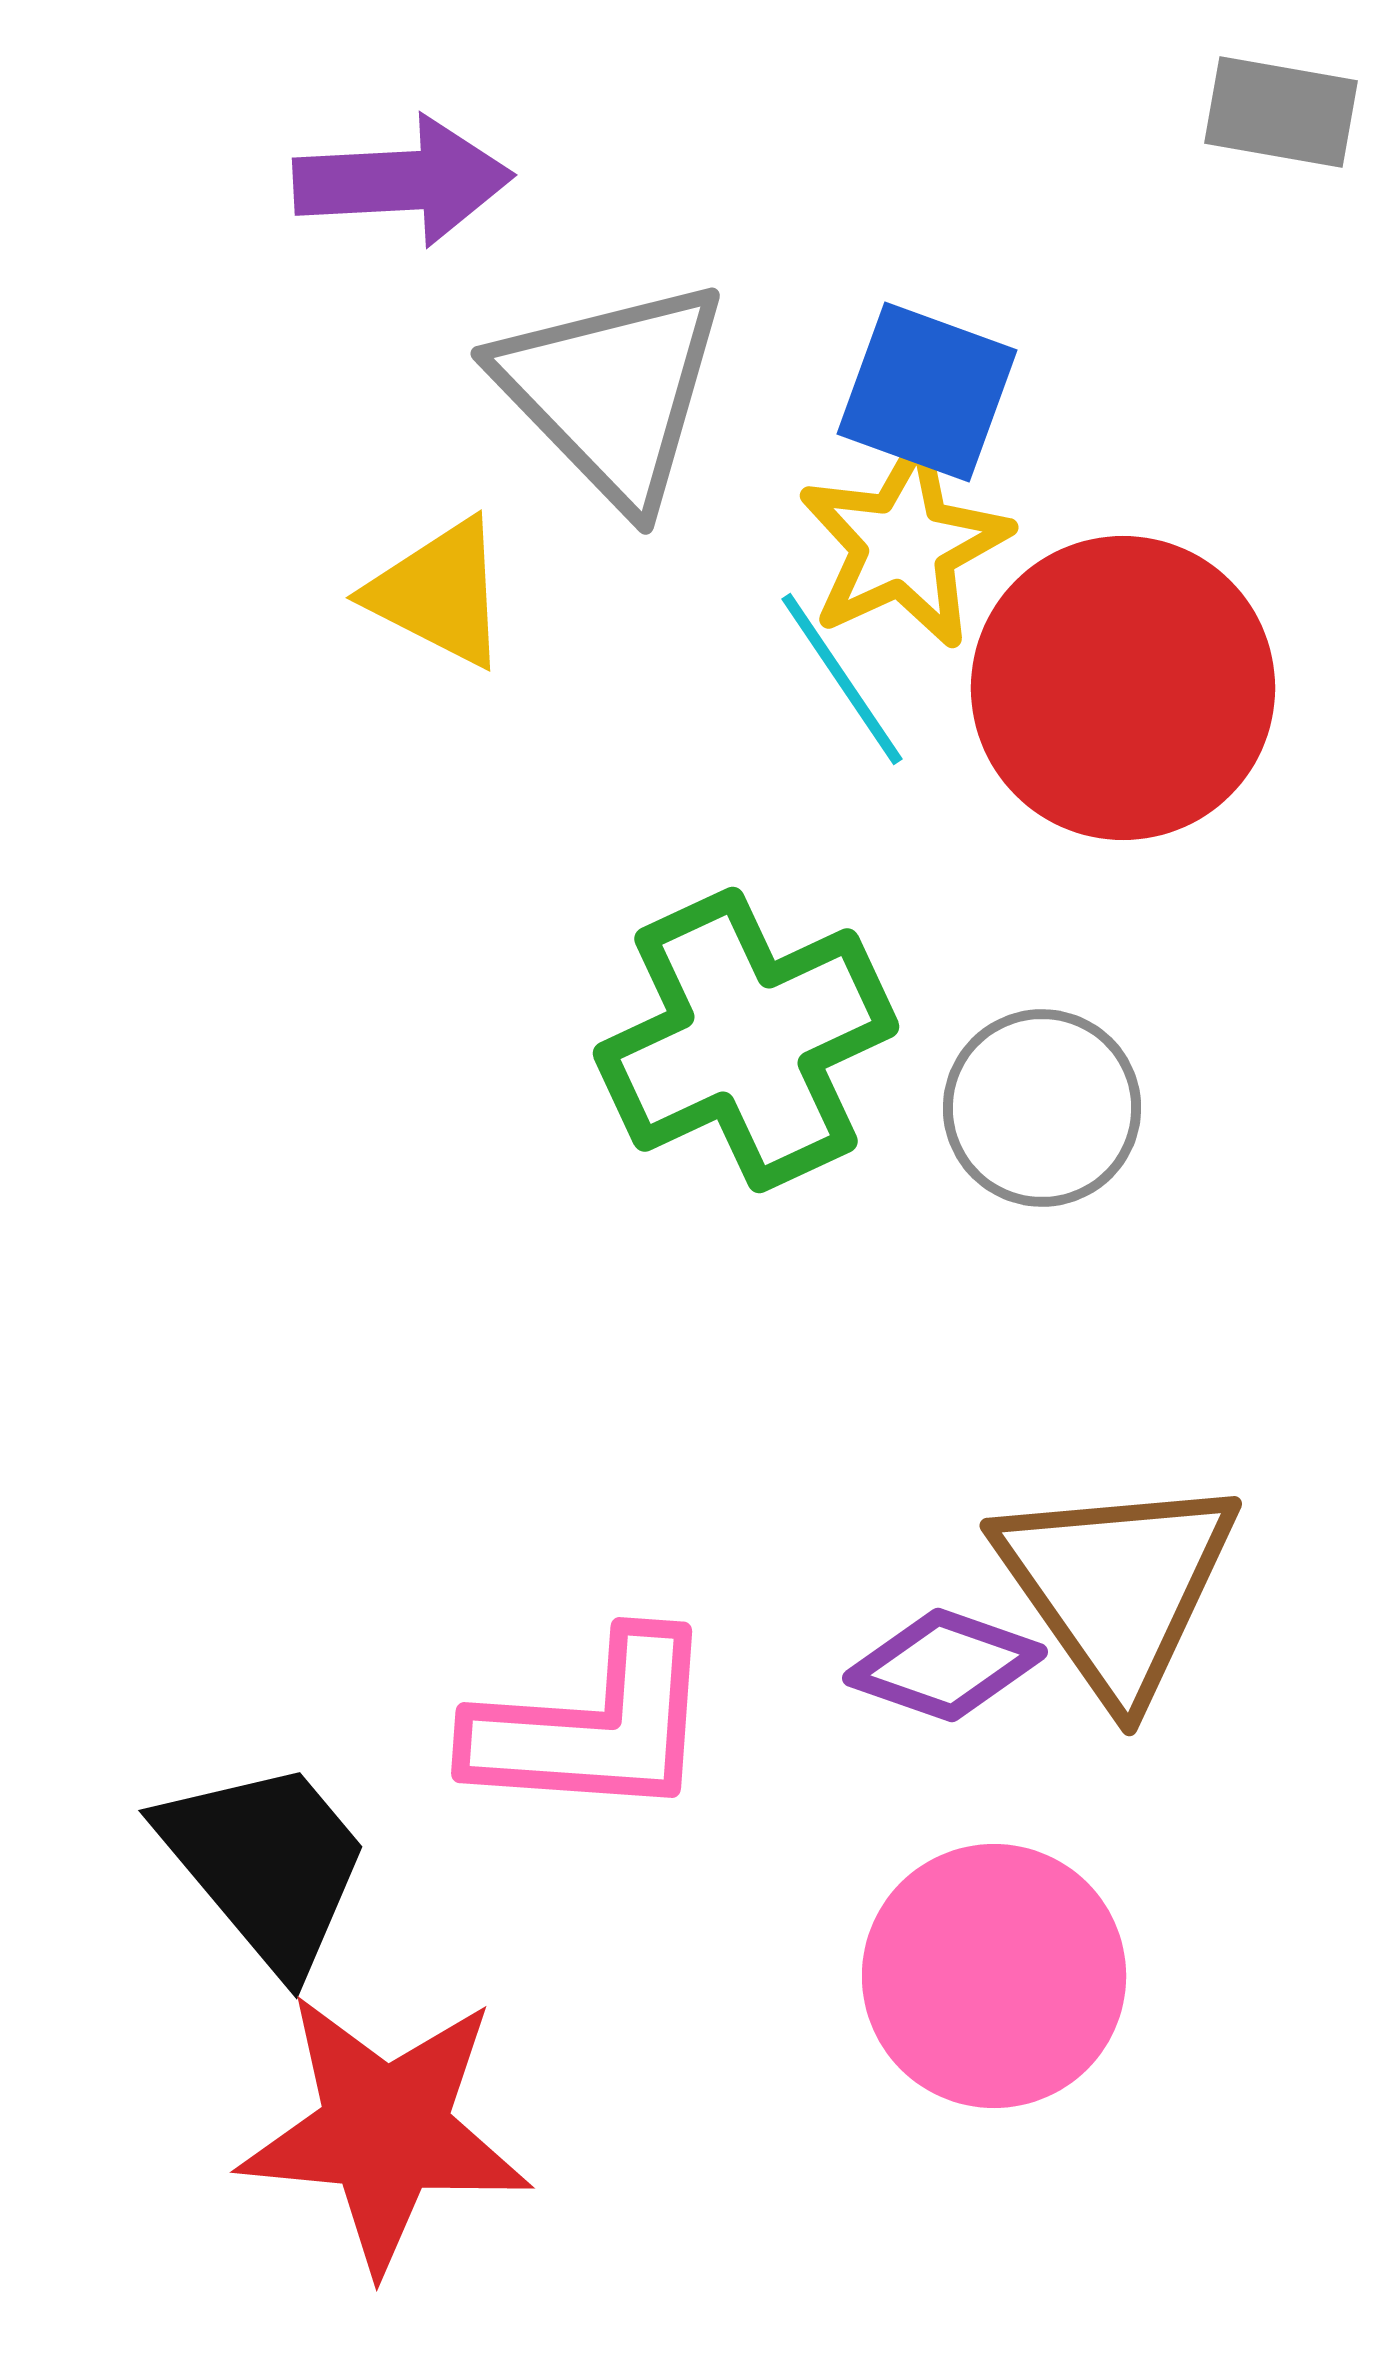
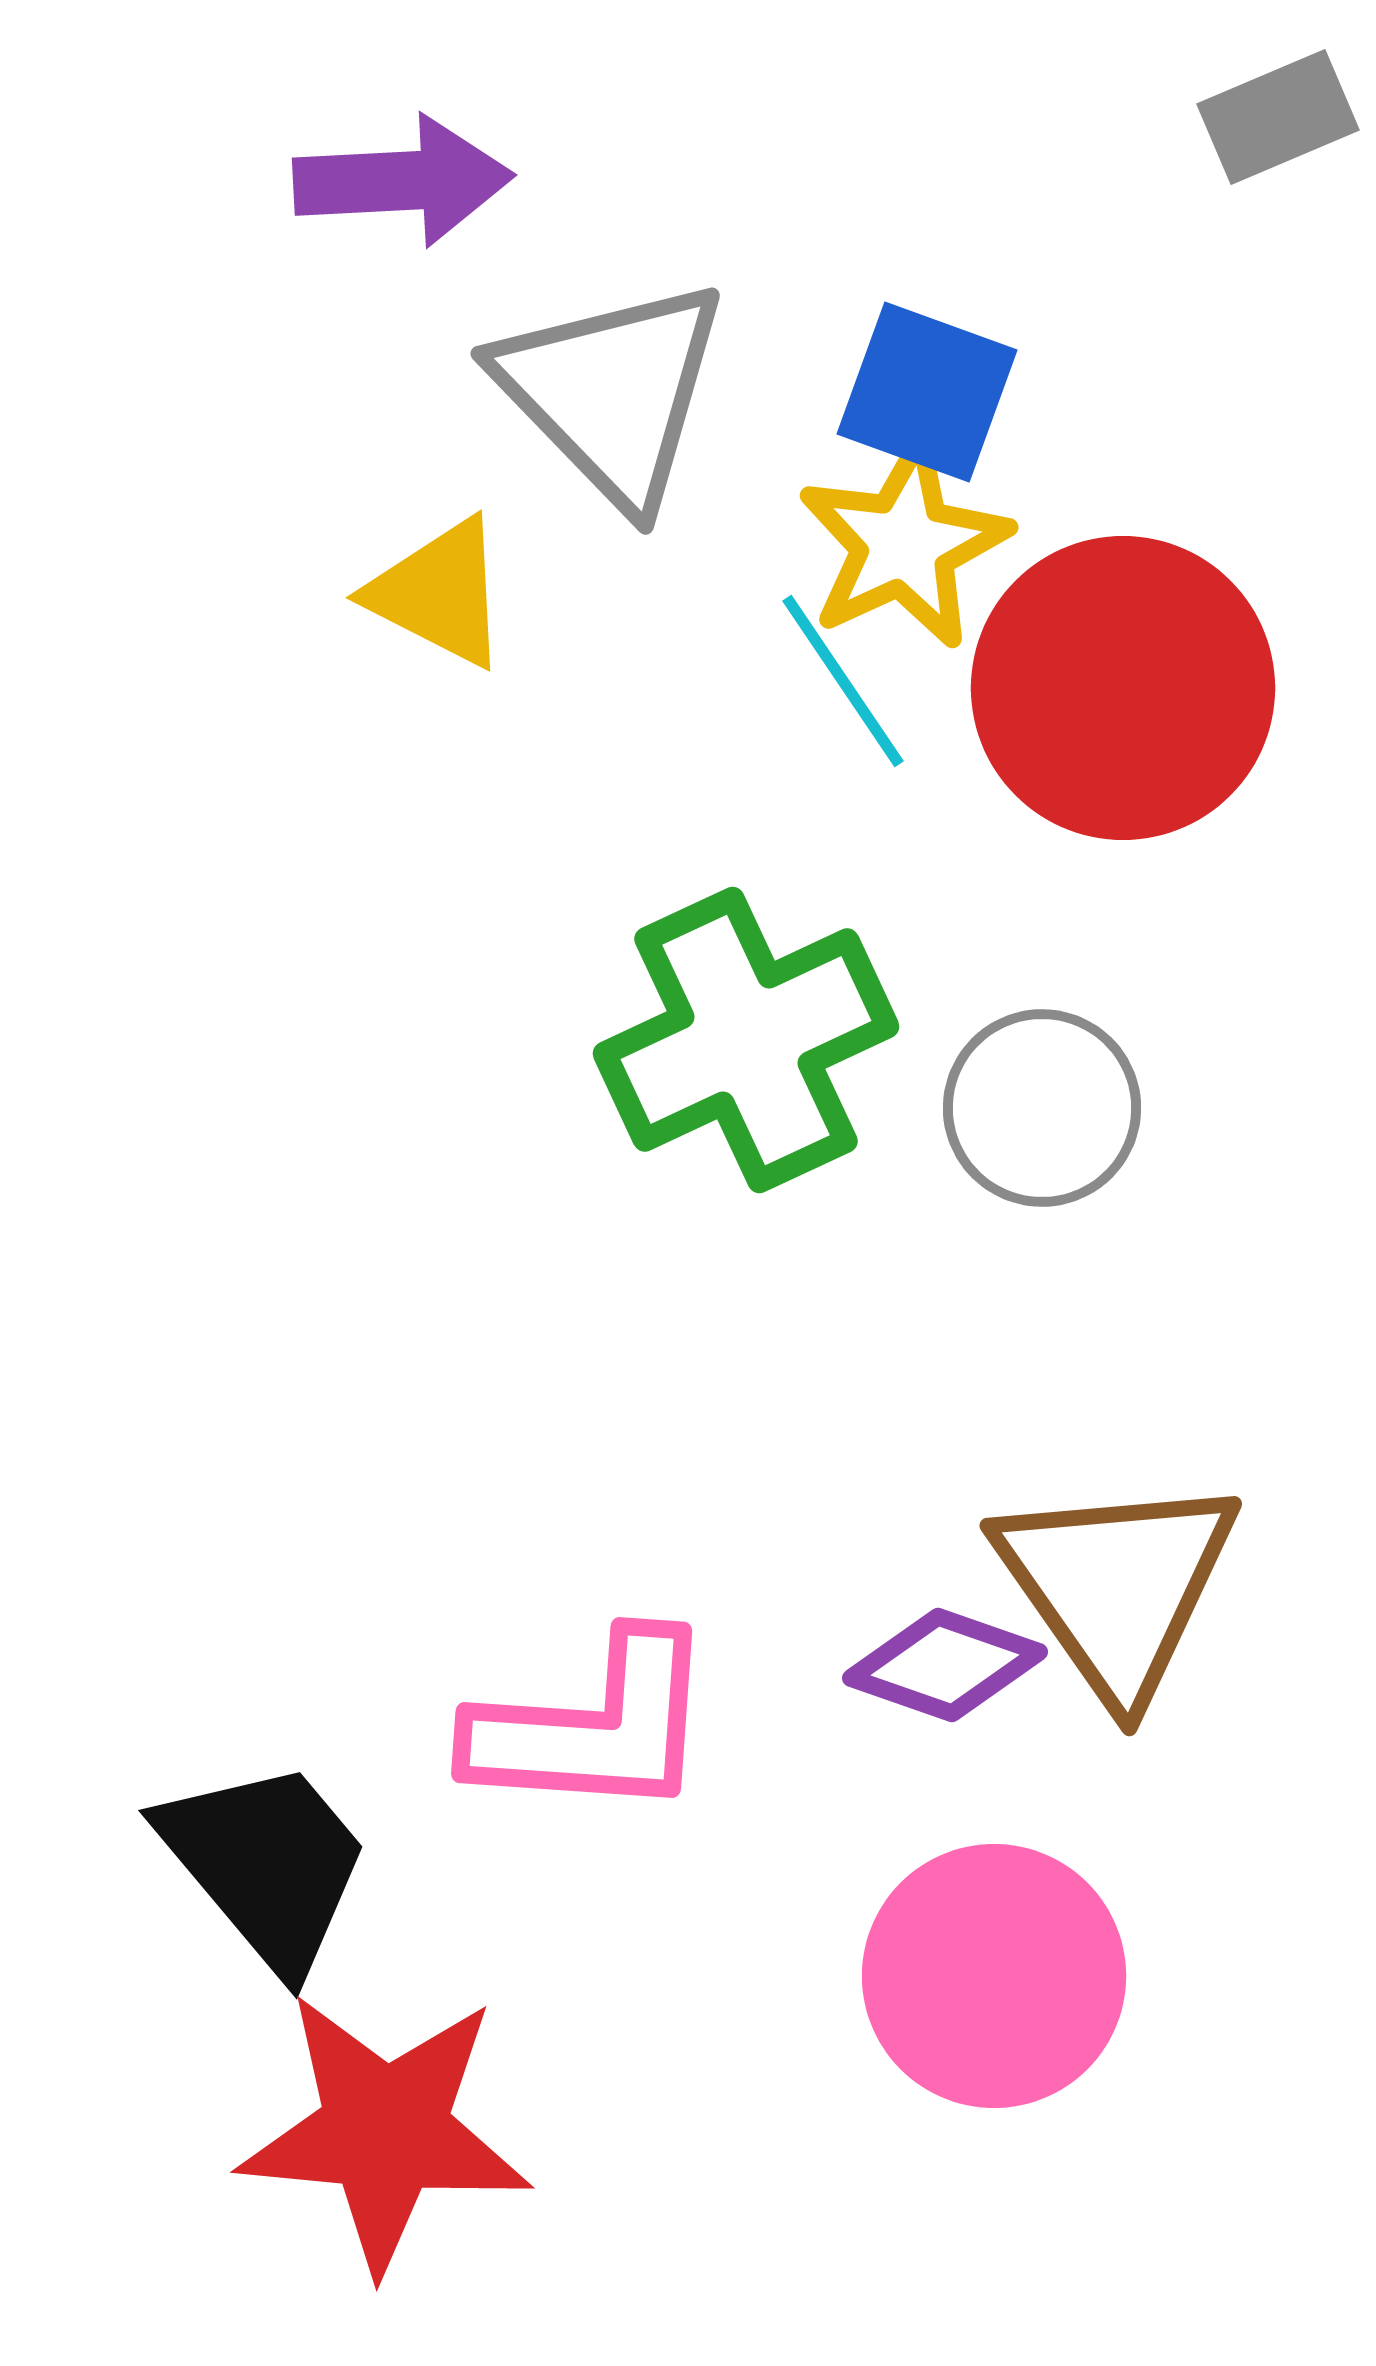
gray rectangle: moved 3 px left, 5 px down; rotated 33 degrees counterclockwise
cyan line: moved 1 px right, 2 px down
